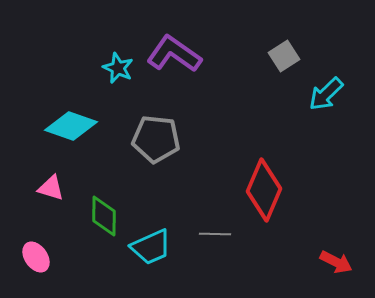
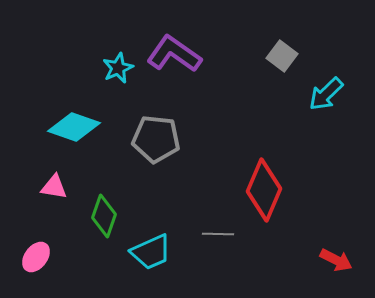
gray square: moved 2 px left; rotated 20 degrees counterclockwise
cyan star: rotated 24 degrees clockwise
cyan diamond: moved 3 px right, 1 px down
pink triangle: moved 3 px right, 1 px up; rotated 8 degrees counterclockwise
green diamond: rotated 18 degrees clockwise
gray line: moved 3 px right
cyan trapezoid: moved 5 px down
pink ellipse: rotated 72 degrees clockwise
red arrow: moved 2 px up
